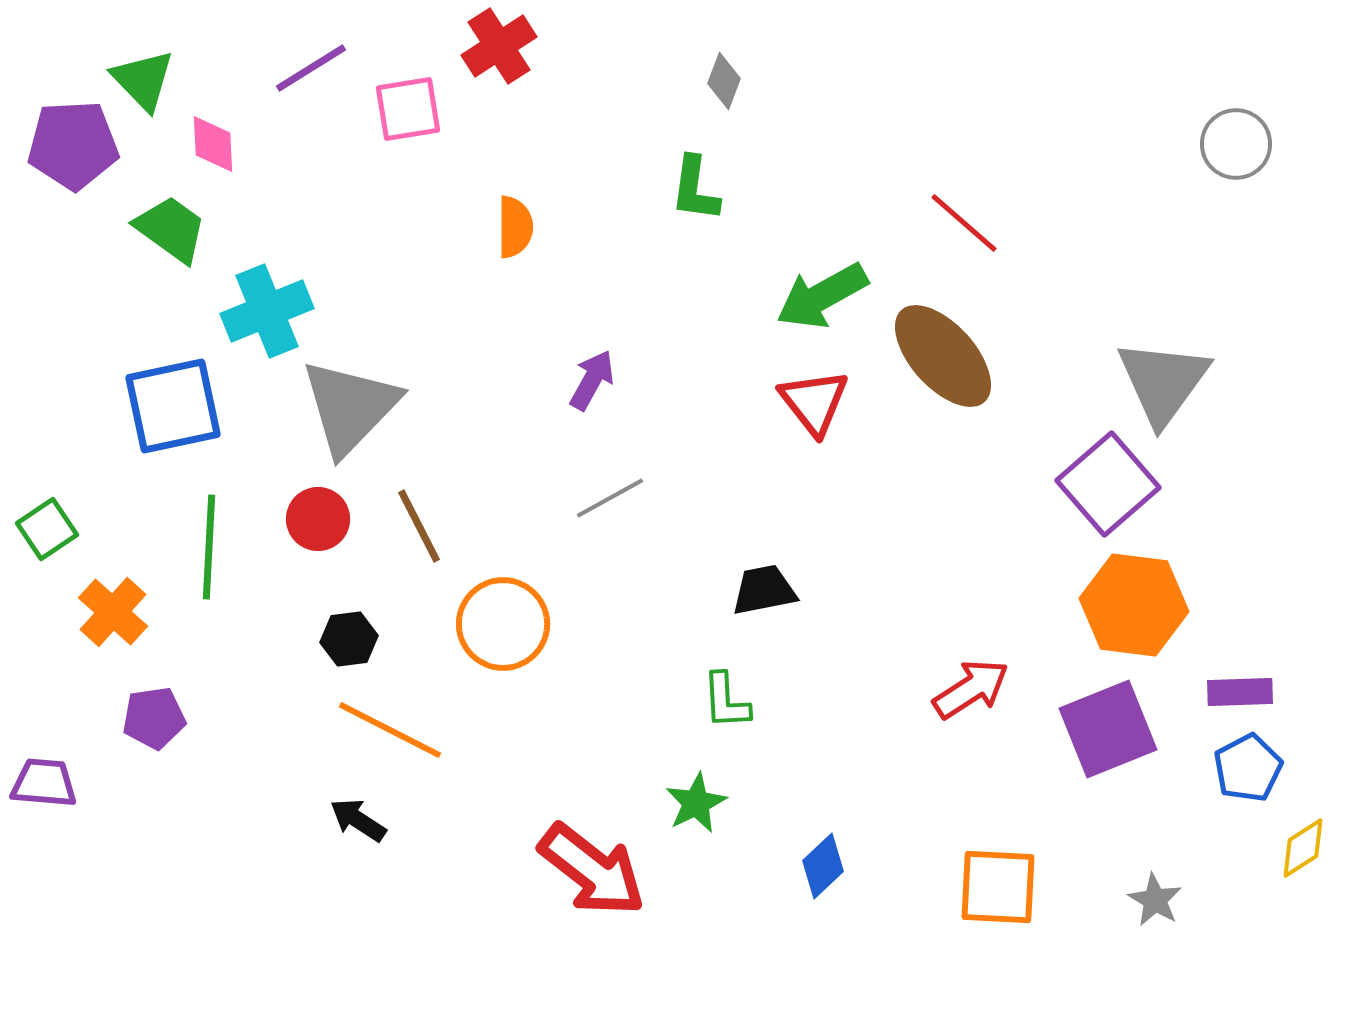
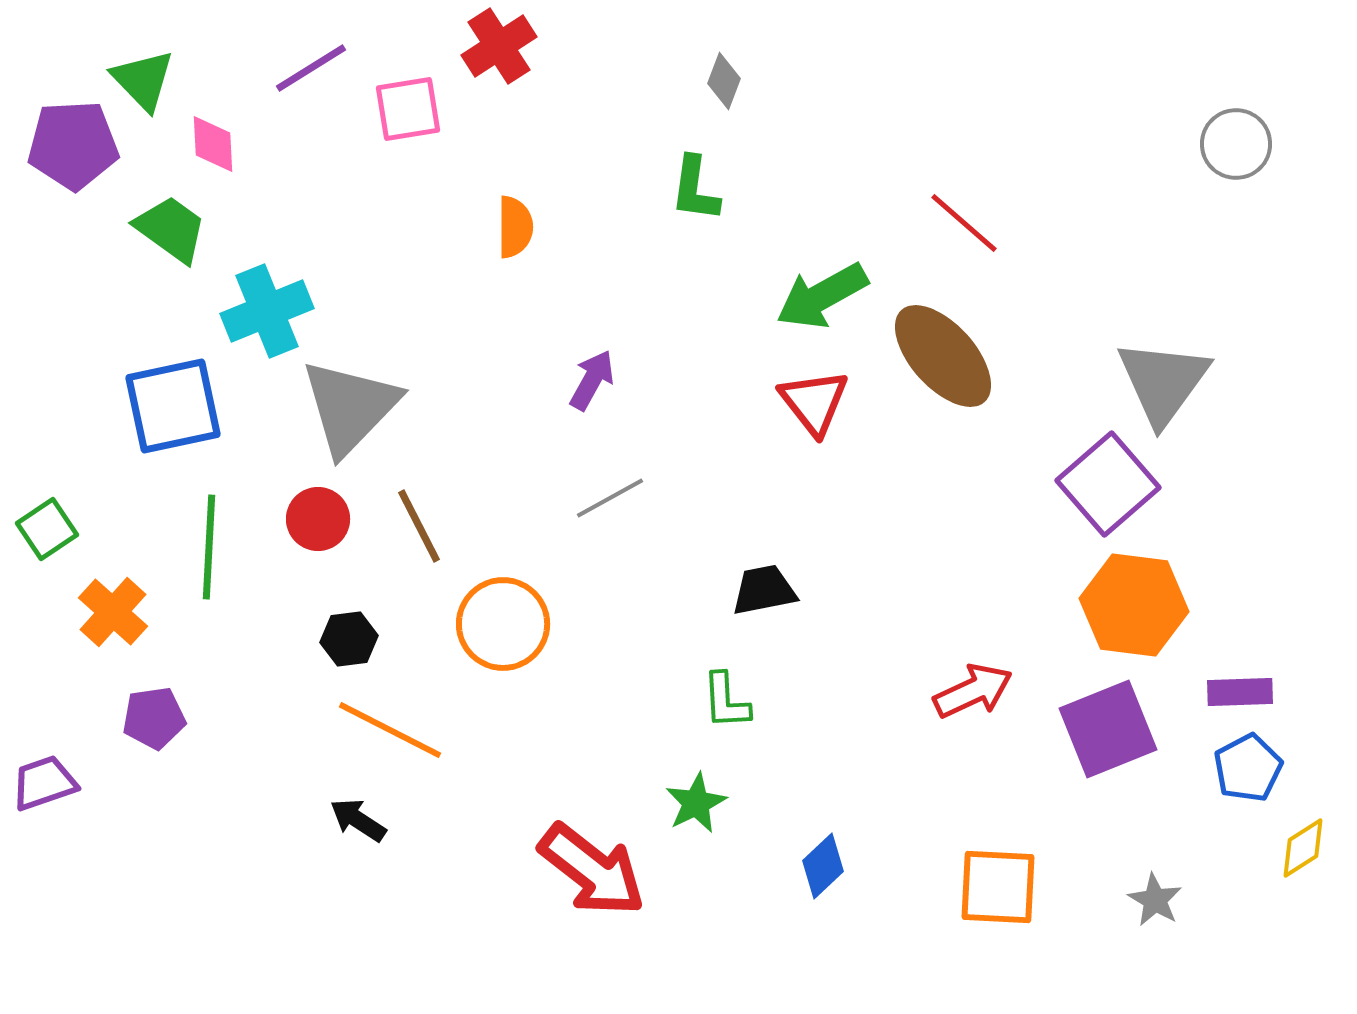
red arrow at (971, 689): moved 2 px right, 2 px down; rotated 8 degrees clockwise
purple trapezoid at (44, 783): rotated 24 degrees counterclockwise
